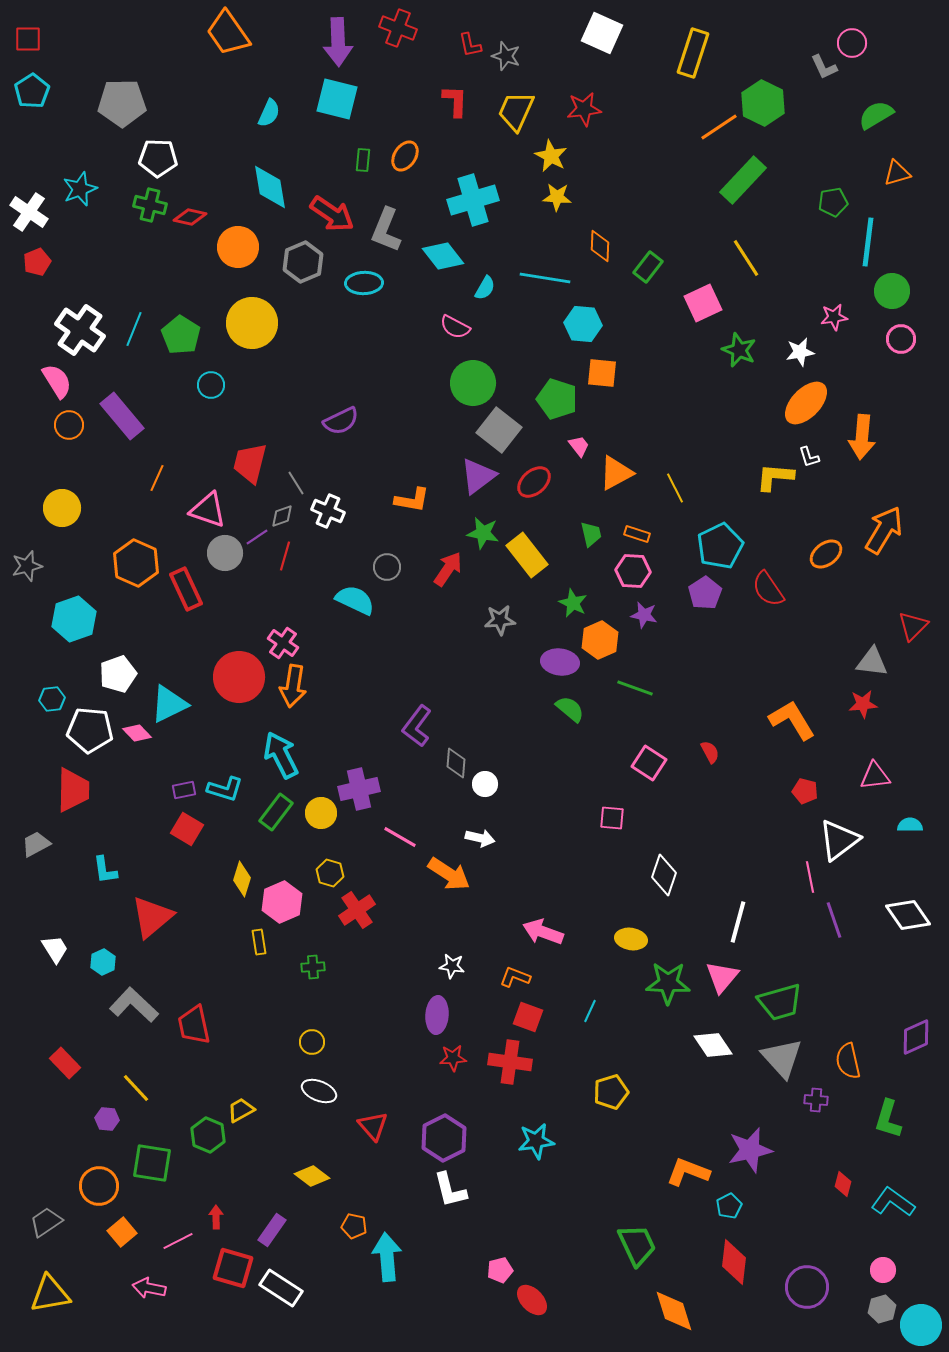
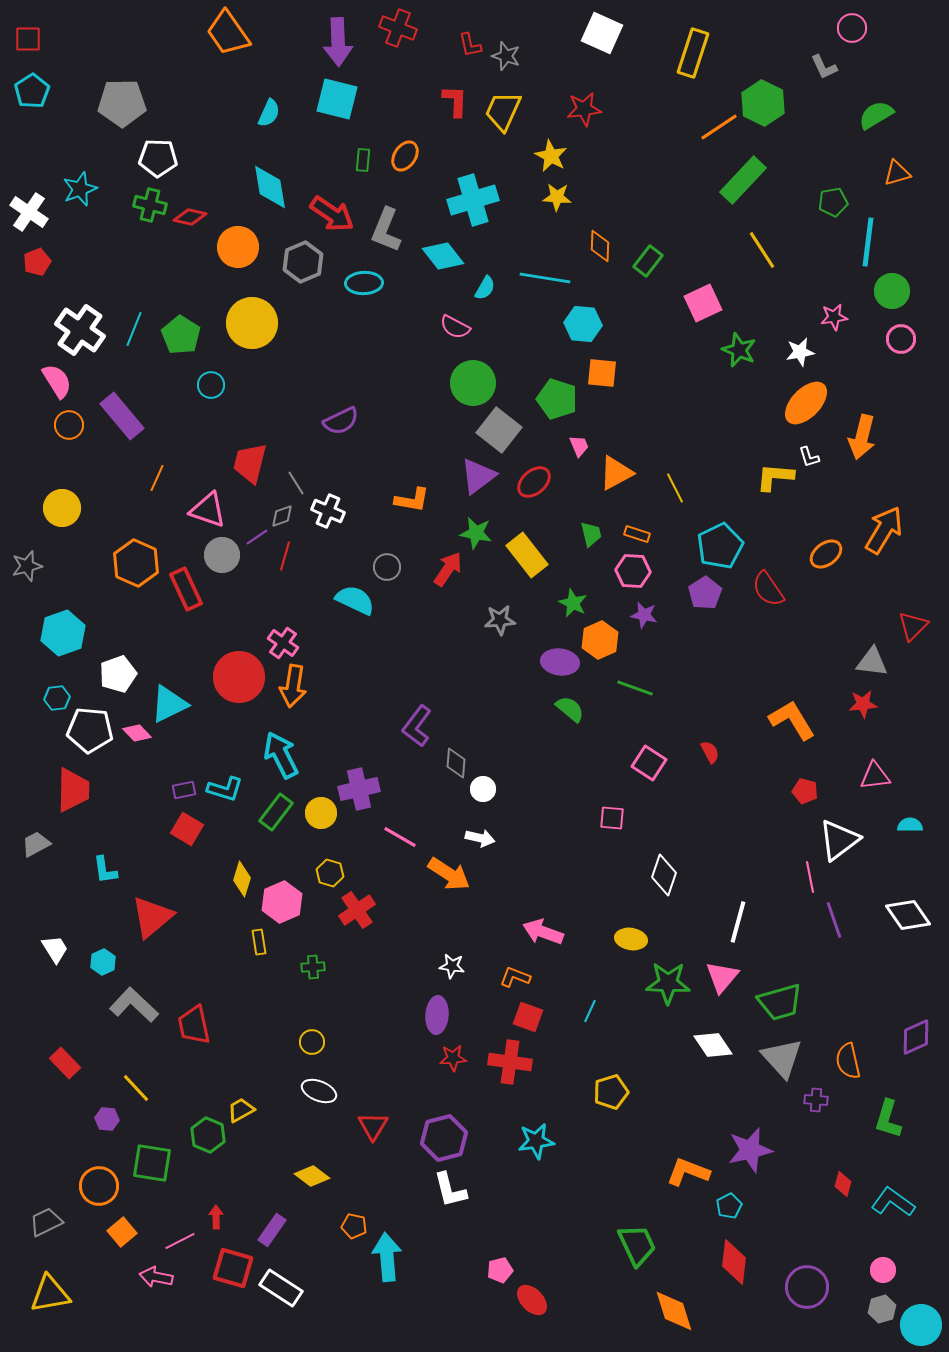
pink circle at (852, 43): moved 15 px up
yellow trapezoid at (516, 111): moved 13 px left
yellow line at (746, 258): moved 16 px right, 8 px up
green rectangle at (648, 267): moved 6 px up
orange arrow at (862, 437): rotated 9 degrees clockwise
pink trapezoid at (579, 446): rotated 15 degrees clockwise
green star at (483, 533): moved 7 px left
gray circle at (225, 553): moved 3 px left, 2 px down
cyan hexagon at (74, 619): moved 11 px left, 14 px down
cyan hexagon at (52, 699): moved 5 px right, 1 px up
white circle at (485, 784): moved 2 px left, 5 px down
red triangle at (373, 1126): rotated 12 degrees clockwise
purple hexagon at (444, 1138): rotated 12 degrees clockwise
gray trapezoid at (46, 1222): rotated 8 degrees clockwise
pink line at (178, 1241): moved 2 px right
pink arrow at (149, 1288): moved 7 px right, 11 px up
